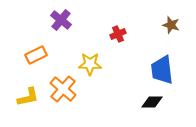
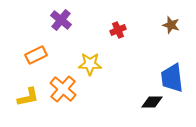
red cross: moved 4 px up
blue trapezoid: moved 10 px right, 8 px down
